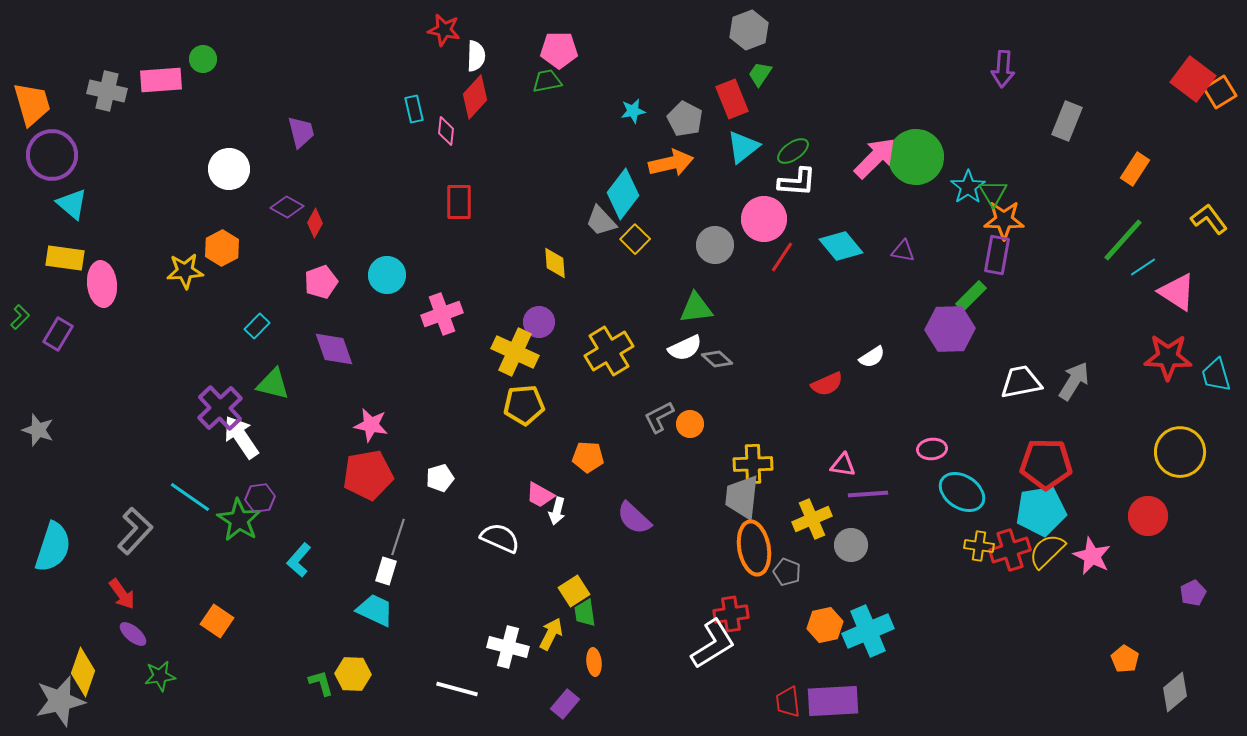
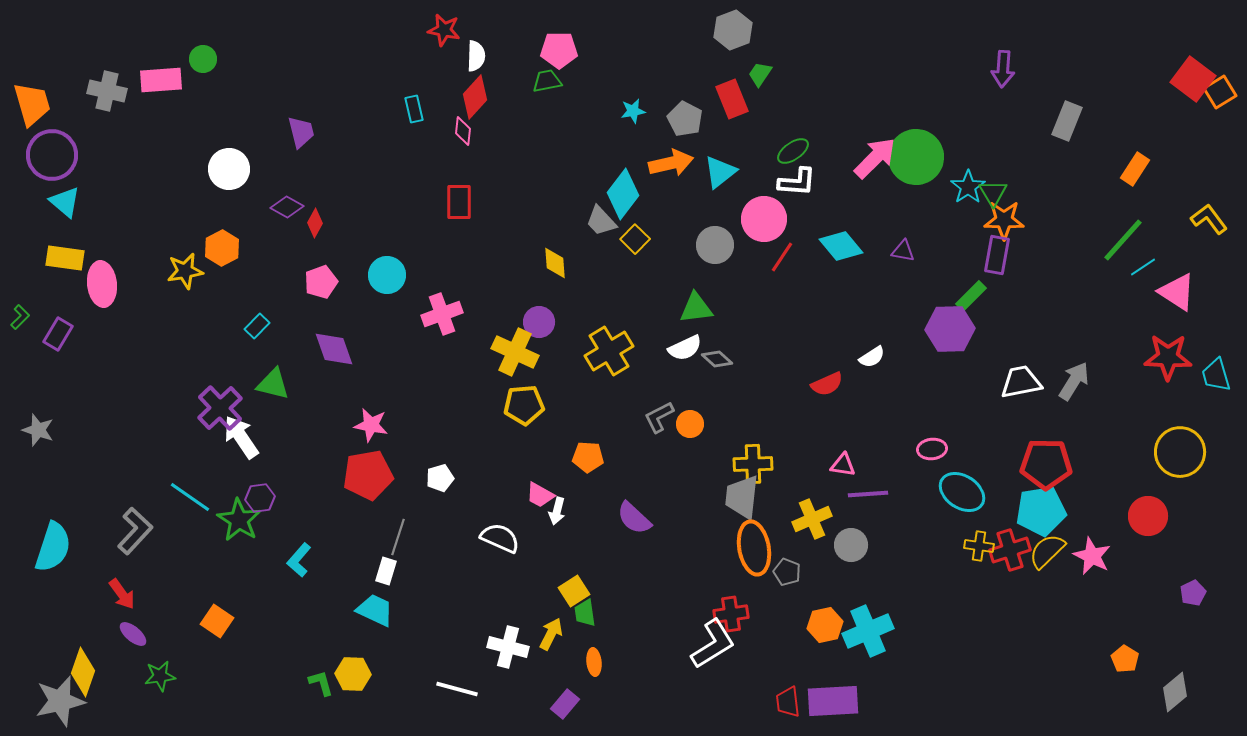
gray hexagon at (749, 30): moved 16 px left
pink diamond at (446, 131): moved 17 px right
cyan triangle at (743, 147): moved 23 px left, 25 px down
cyan triangle at (72, 204): moved 7 px left, 2 px up
yellow star at (185, 271): rotated 6 degrees counterclockwise
